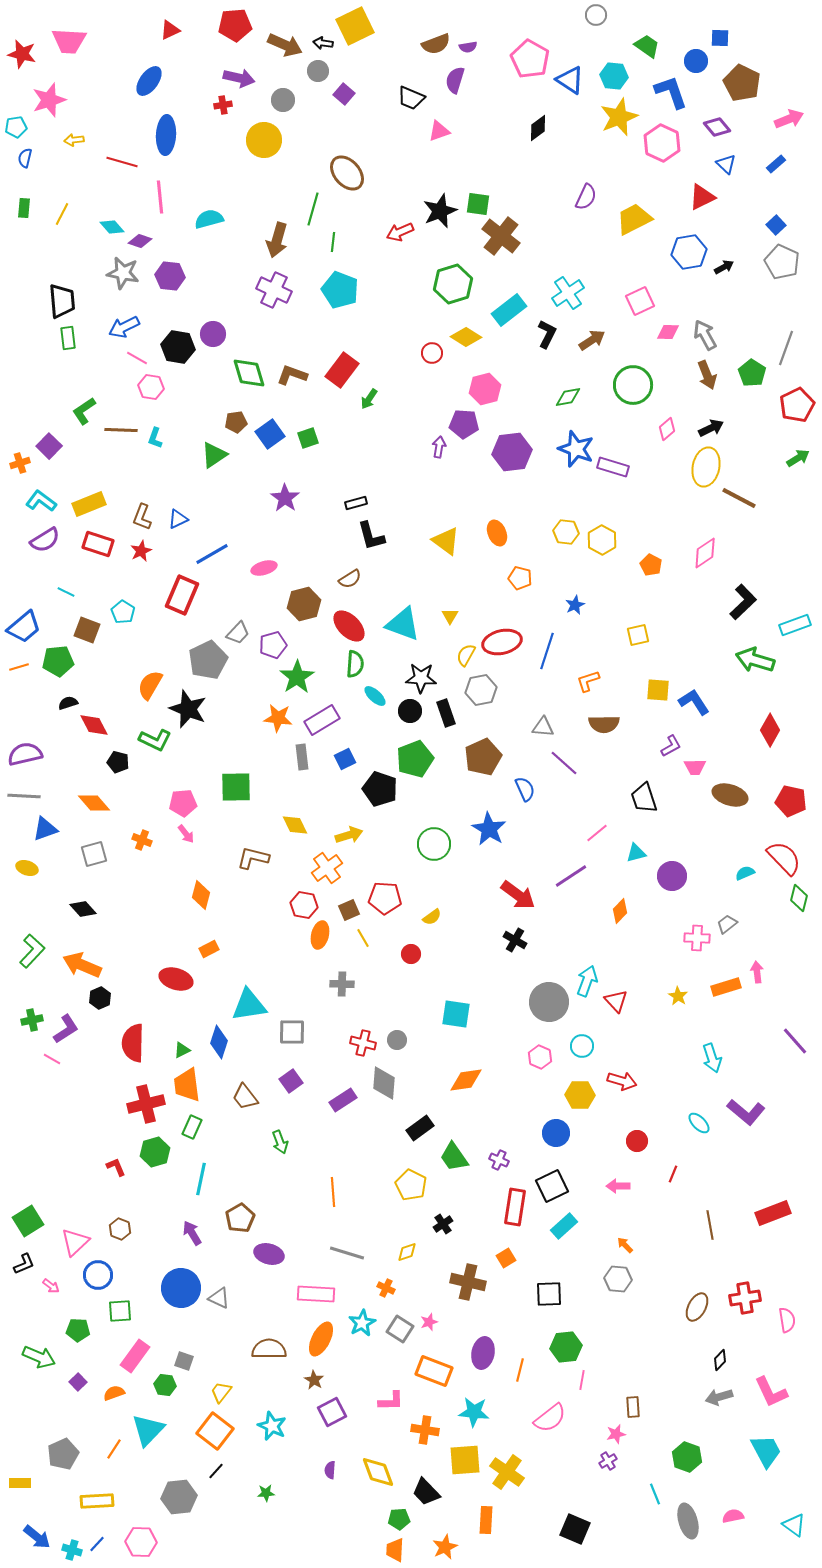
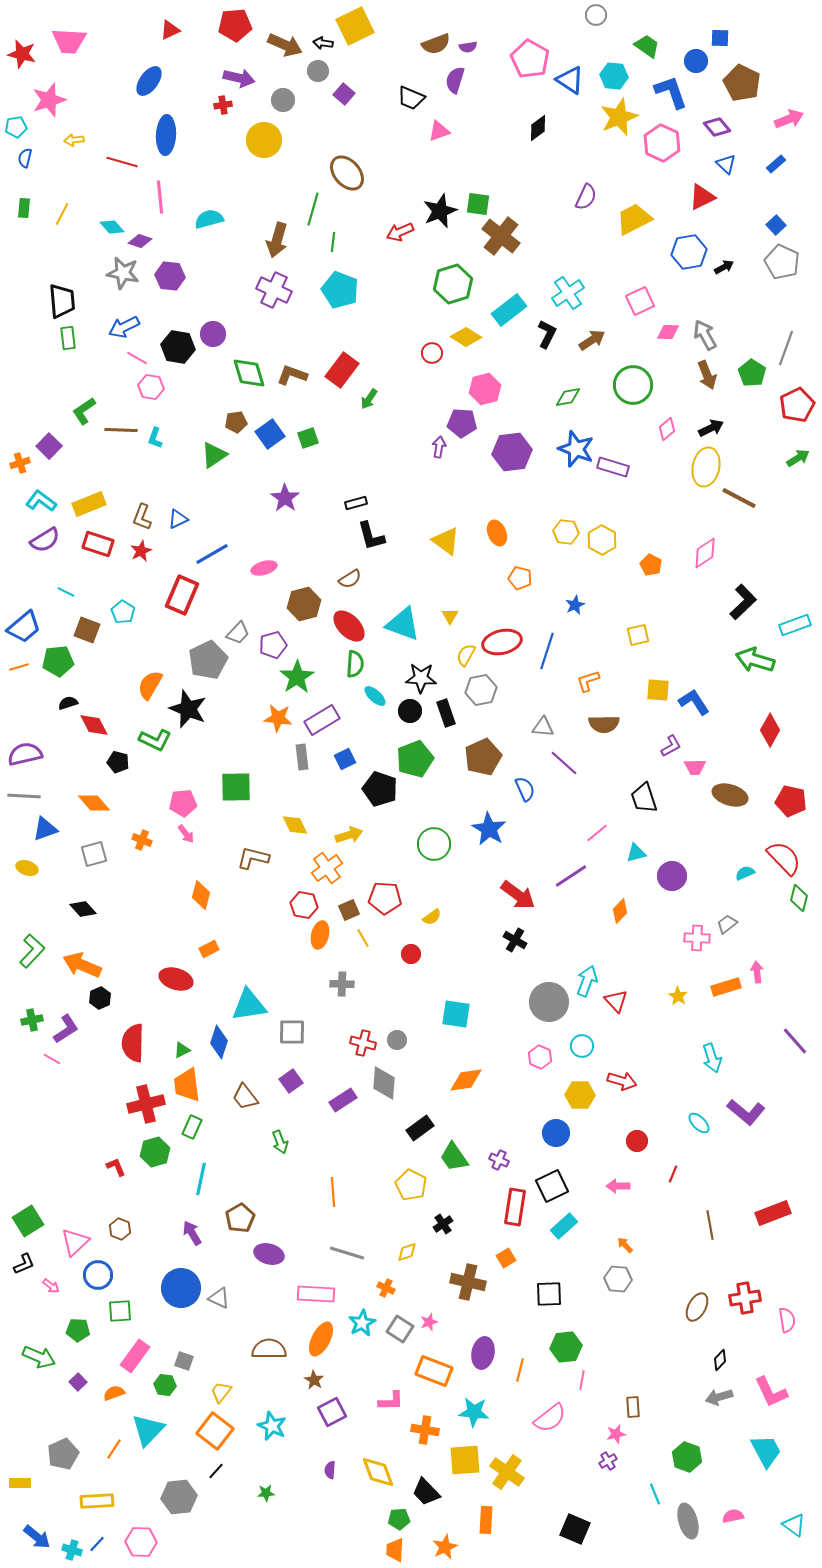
purple pentagon at (464, 424): moved 2 px left, 1 px up
